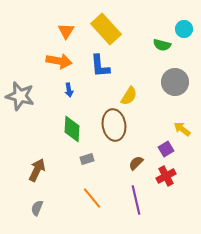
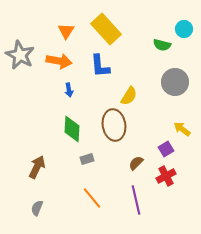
gray star: moved 41 px up; rotated 12 degrees clockwise
brown arrow: moved 3 px up
